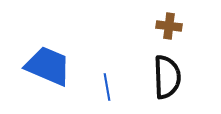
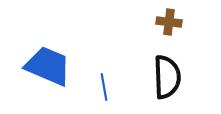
brown cross: moved 4 px up
blue line: moved 3 px left
